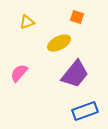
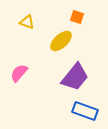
yellow triangle: rotated 42 degrees clockwise
yellow ellipse: moved 2 px right, 2 px up; rotated 15 degrees counterclockwise
purple trapezoid: moved 3 px down
blue rectangle: rotated 40 degrees clockwise
